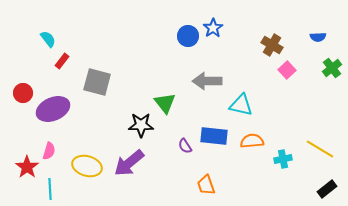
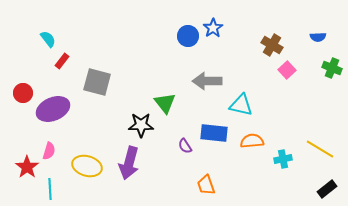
green cross: rotated 30 degrees counterclockwise
blue rectangle: moved 3 px up
purple arrow: rotated 36 degrees counterclockwise
